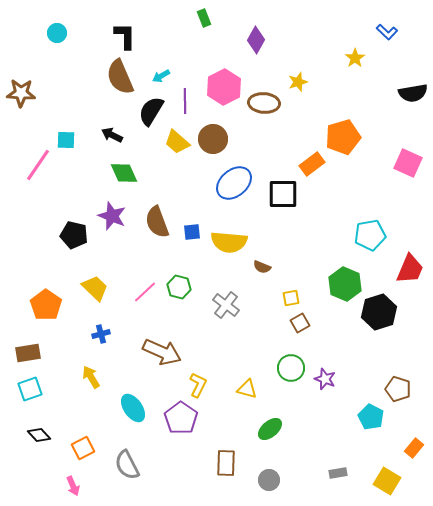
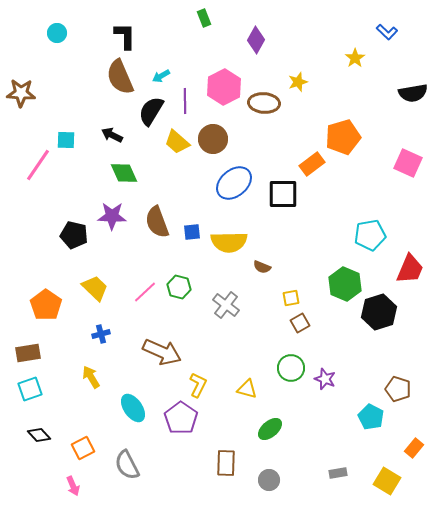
purple star at (112, 216): rotated 20 degrees counterclockwise
yellow semicircle at (229, 242): rotated 6 degrees counterclockwise
